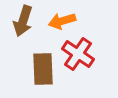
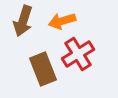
red cross: rotated 24 degrees clockwise
brown rectangle: rotated 20 degrees counterclockwise
